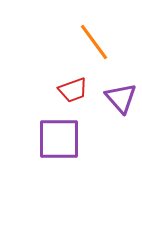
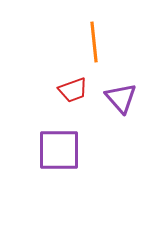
orange line: rotated 30 degrees clockwise
purple square: moved 11 px down
